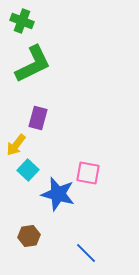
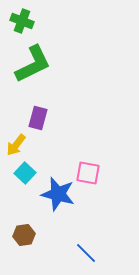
cyan square: moved 3 px left, 3 px down
brown hexagon: moved 5 px left, 1 px up
